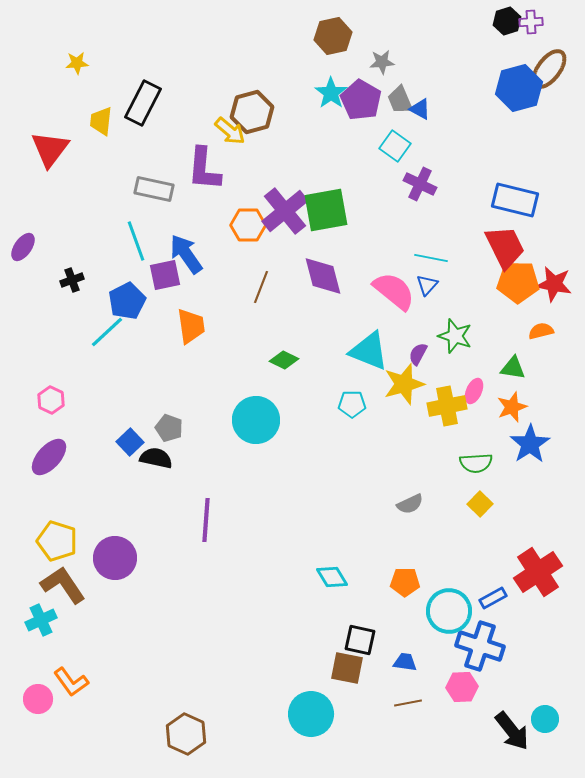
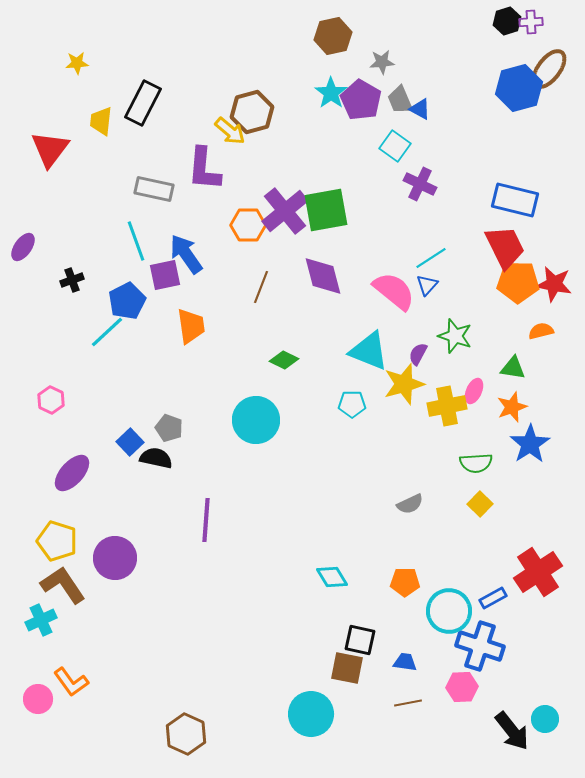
cyan line at (431, 258): rotated 44 degrees counterclockwise
purple ellipse at (49, 457): moved 23 px right, 16 px down
